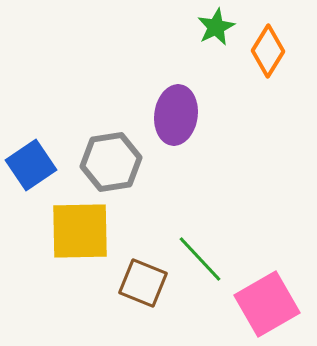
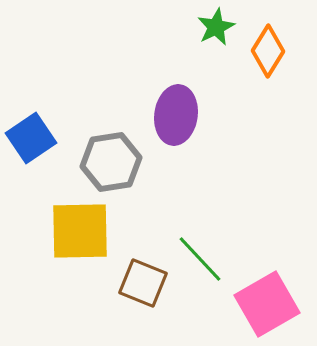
blue square: moved 27 px up
